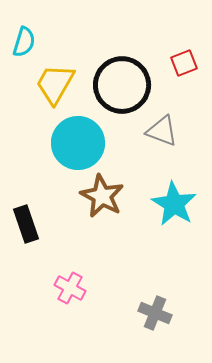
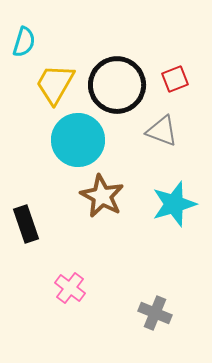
red square: moved 9 px left, 16 px down
black circle: moved 5 px left
cyan circle: moved 3 px up
cyan star: rotated 24 degrees clockwise
pink cross: rotated 8 degrees clockwise
